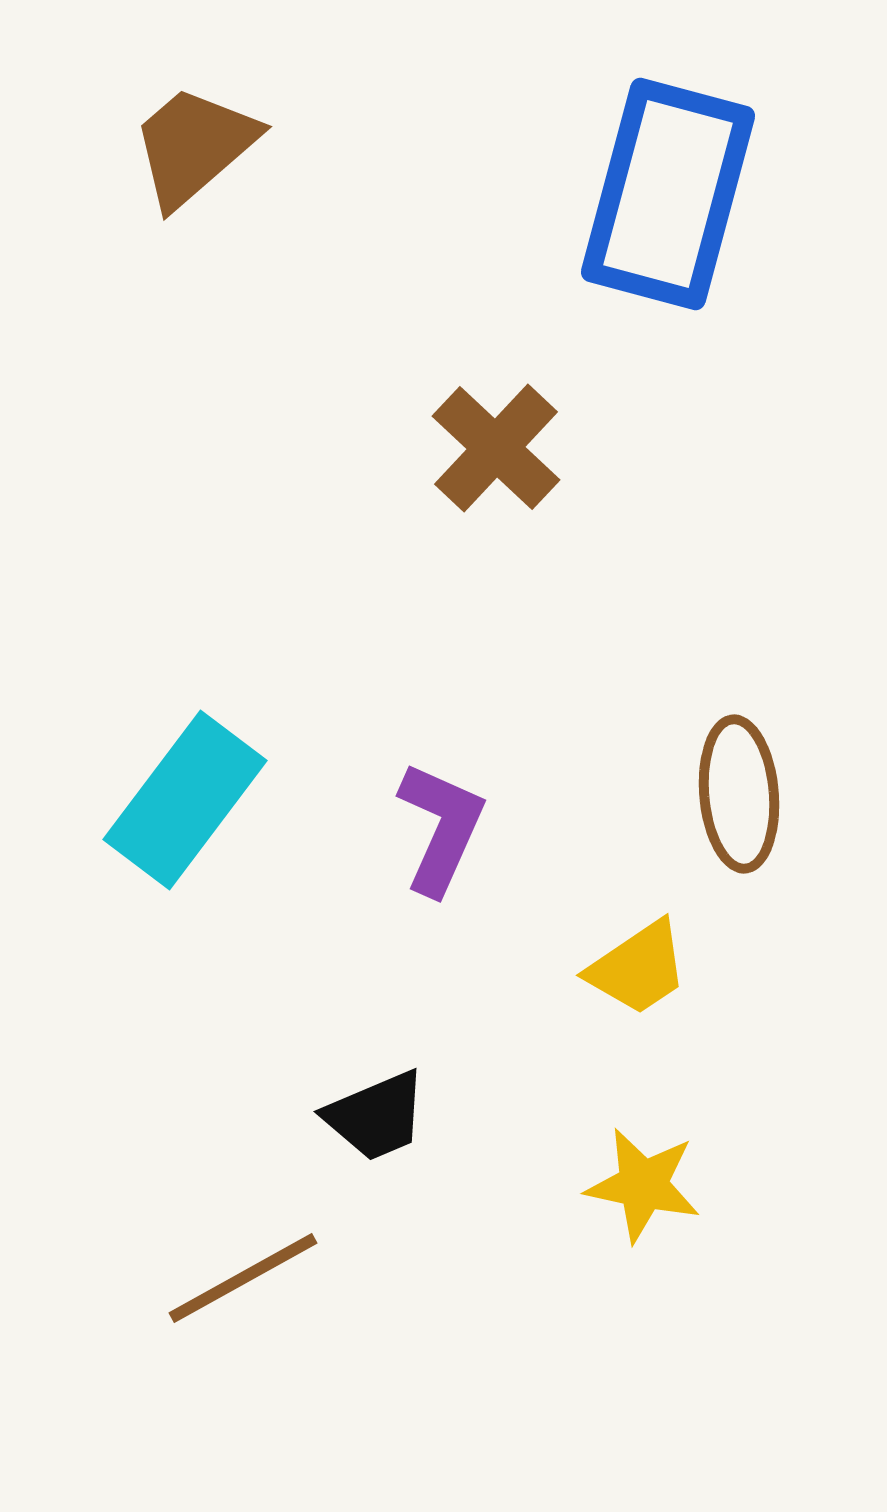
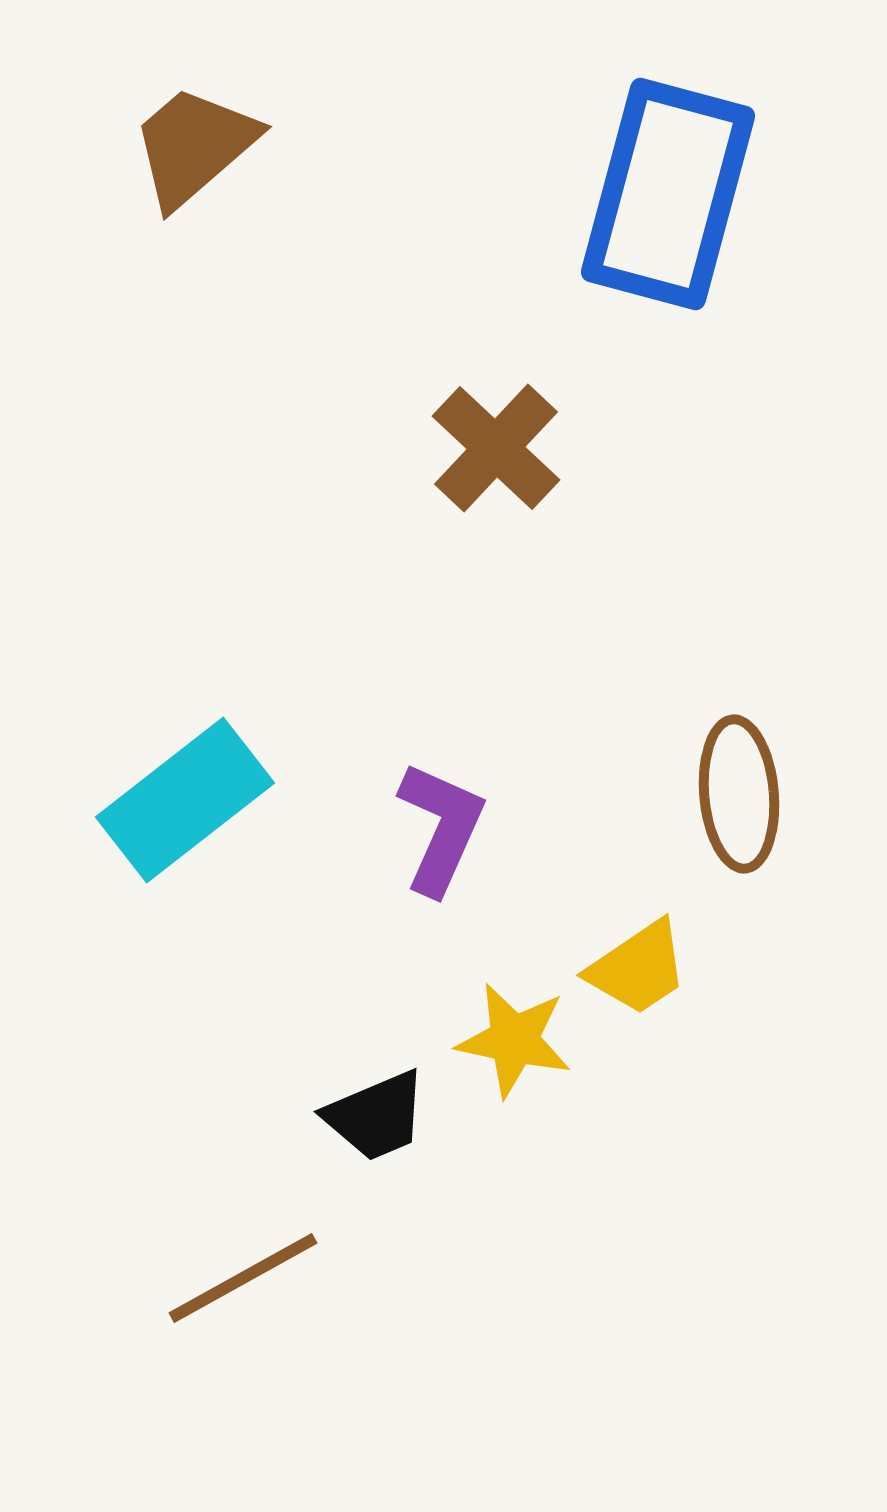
cyan rectangle: rotated 15 degrees clockwise
yellow star: moved 129 px left, 145 px up
